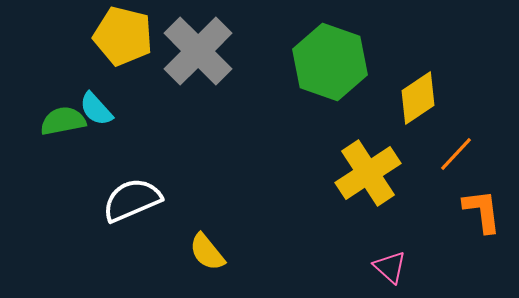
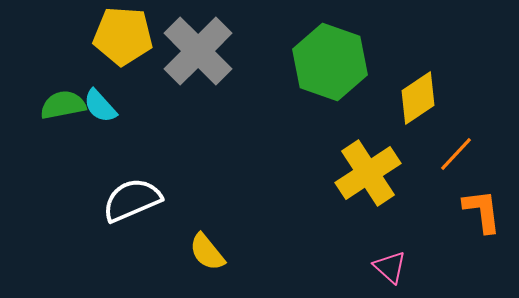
yellow pentagon: rotated 10 degrees counterclockwise
cyan semicircle: moved 4 px right, 3 px up
green semicircle: moved 16 px up
